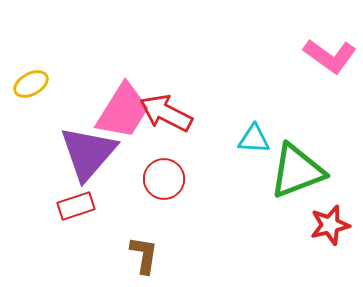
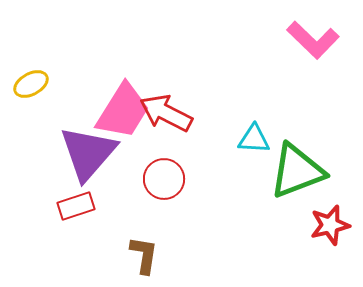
pink L-shape: moved 17 px left, 16 px up; rotated 8 degrees clockwise
